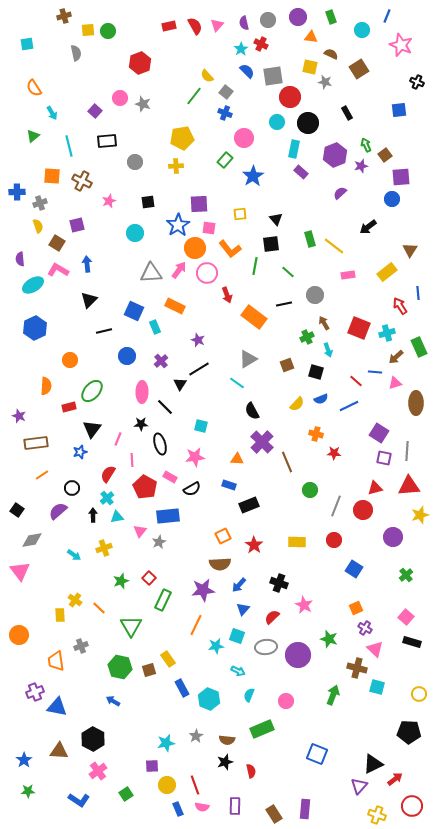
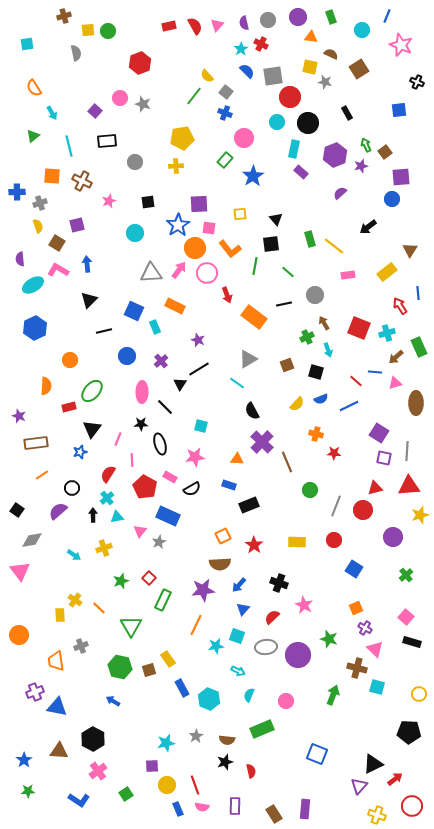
brown square at (385, 155): moved 3 px up
blue rectangle at (168, 516): rotated 30 degrees clockwise
